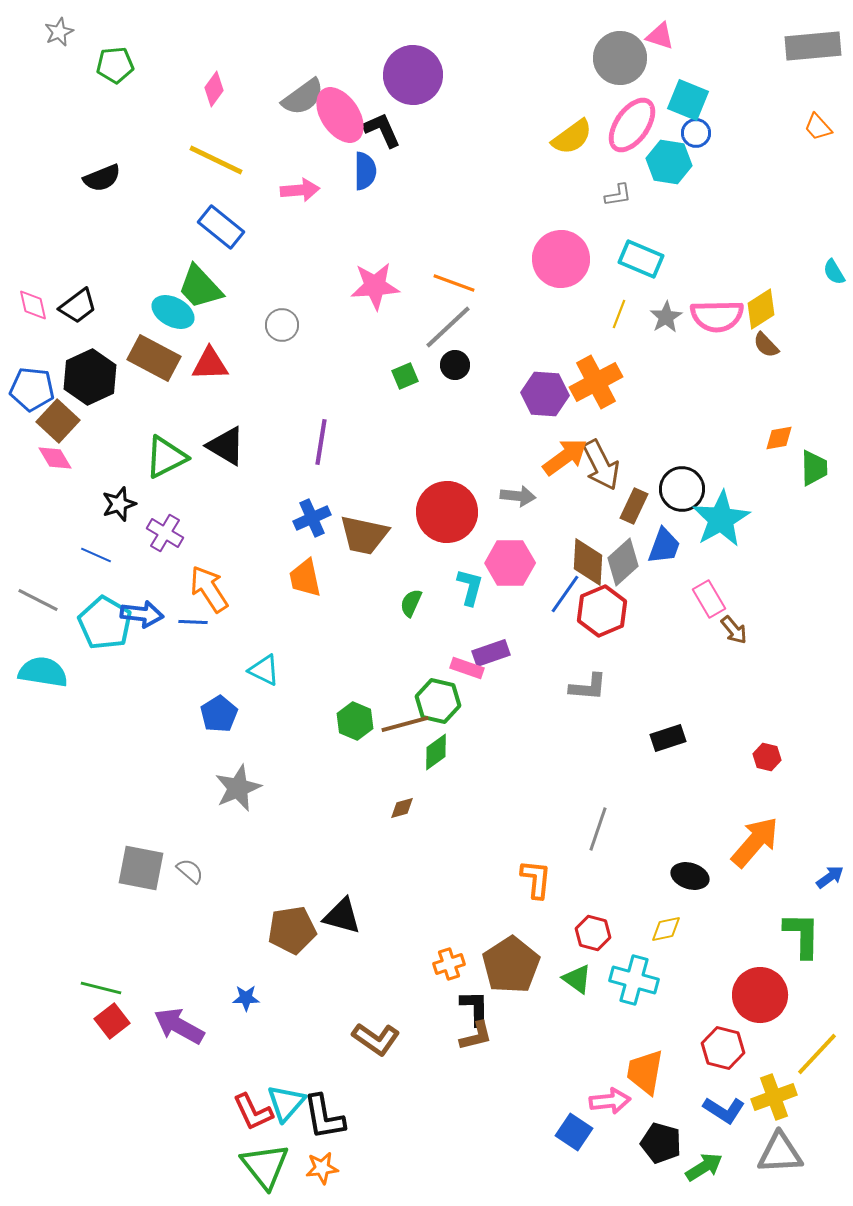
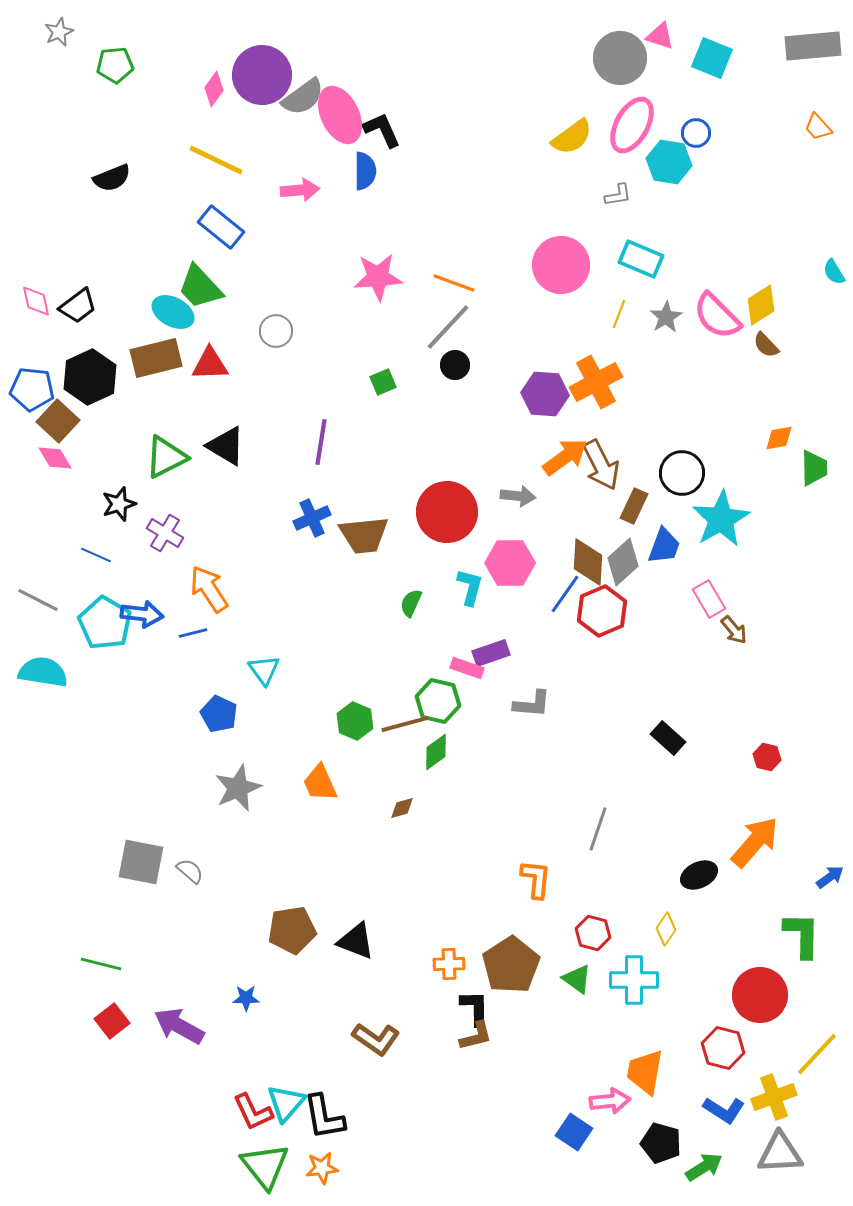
purple circle at (413, 75): moved 151 px left
cyan square at (688, 100): moved 24 px right, 42 px up
pink ellipse at (340, 115): rotated 8 degrees clockwise
pink ellipse at (632, 125): rotated 6 degrees counterclockwise
black semicircle at (102, 178): moved 10 px right
pink circle at (561, 259): moved 6 px down
pink star at (375, 286): moved 3 px right, 9 px up
pink diamond at (33, 305): moved 3 px right, 4 px up
yellow diamond at (761, 309): moved 4 px up
pink semicircle at (717, 316): rotated 46 degrees clockwise
gray circle at (282, 325): moved 6 px left, 6 px down
gray line at (448, 327): rotated 4 degrees counterclockwise
brown rectangle at (154, 358): moved 2 px right; rotated 42 degrees counterclockwise
green square at (405, 376): moved 22 px left, 6 px down
black circle at (682, 489): moved 16 px up
brown trapezoid at (364, 535): rotated 18 degrees counterclockwise
orange trapezoid at (305, 578): moved 15 px right, 205 px down; rotated 12 degrees counterclockwise
blue line at (193, 622): moved 11 px down; rotated 16 degrees counterclockwise
cyan triangle at (264, 670): rotated 28 degrees clockwise
gray L-shape at (588, 687): moved 56 px left, 17 px down
blue pentagon at (219, 714): rotated 15 degrees counterclockwise
black rectangle at (668, 738): rotated 60 degrees clockwise
gray square at (141, 868): moved 6 px up
black ellipse at (690, 876): moved 9 px right, 1 px up; rotated 42 degrees counterclockwise
black triangle at (342, 916): moved 14 px right, 25 px down; rotated 6 degrees clockwise
yellow diamond at (666, 929): rotated 44 degrees counterclockwise
orange cross at (449, 964): rotated 16 degrees clockwise
cyan cross at (634, 980): rotated 15 degrees counterclockwise
green line at (101, 988): moved 24 px up
